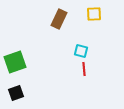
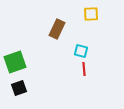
yellow square: moved 3 px left
brown rectangle: moved 2 px left, 10 px down
black square: moved 3 px right, 5 px up
